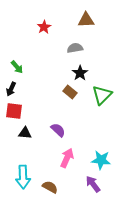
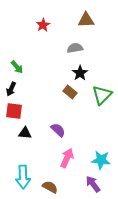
red star: moved 1 px left, 2 px up
